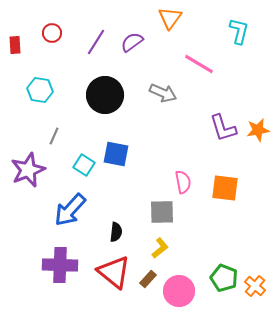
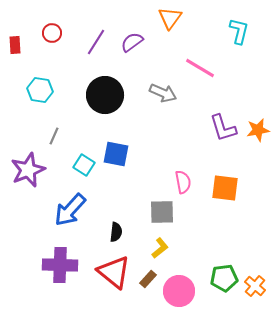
pink line: moved 1 px right, 4 px down
green pentagon: rotated 28 degrees counterclockwise
